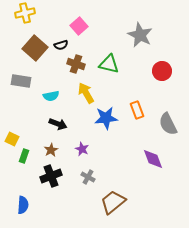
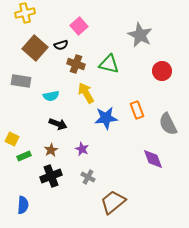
green rectangle: rotated 48 degrees clockwise
